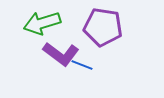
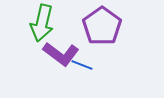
green arrow: rotated 60 degrees counterclockwise
purple pentagon: moved 1 px left, 1 px up; rotated 27 degrees clockwise
